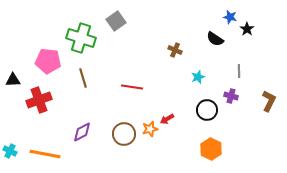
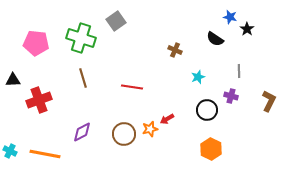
pink pentagon: moved 12 px left, 18 px up
